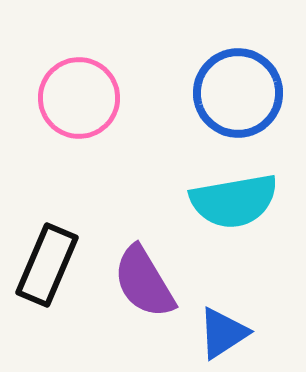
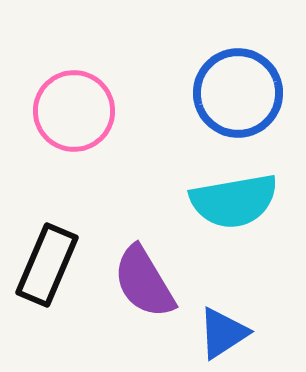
pink circle: moved 5 px left, 13 px down
